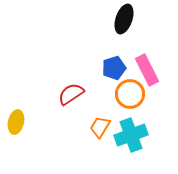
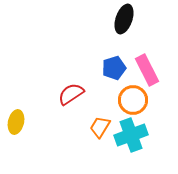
orange circle: moved 3 px right, 6 px down
